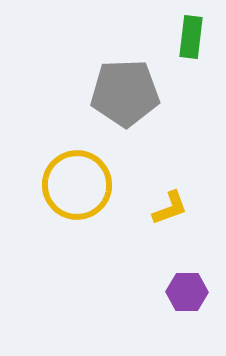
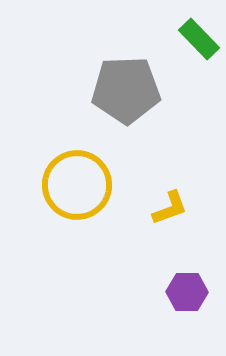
green rectangle: moved 8 px right, 2 px down; rotated 51 degrees counterclockwise
gray pentagon: moved 1 px right, 3 px up
